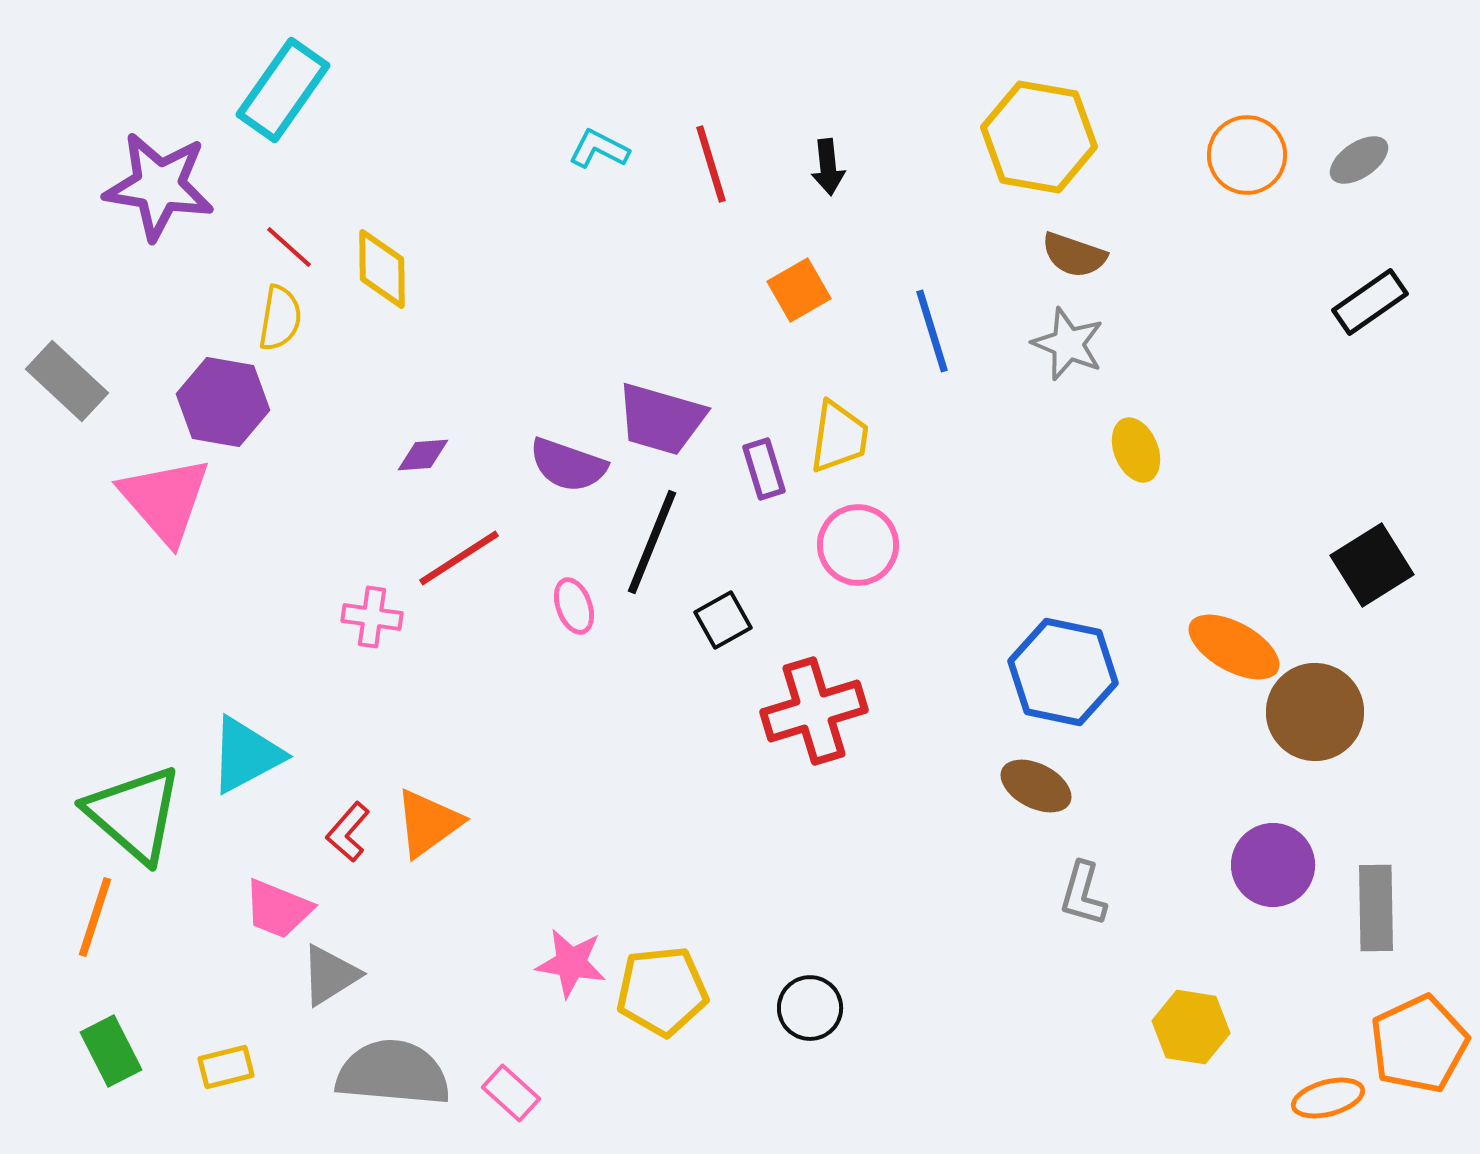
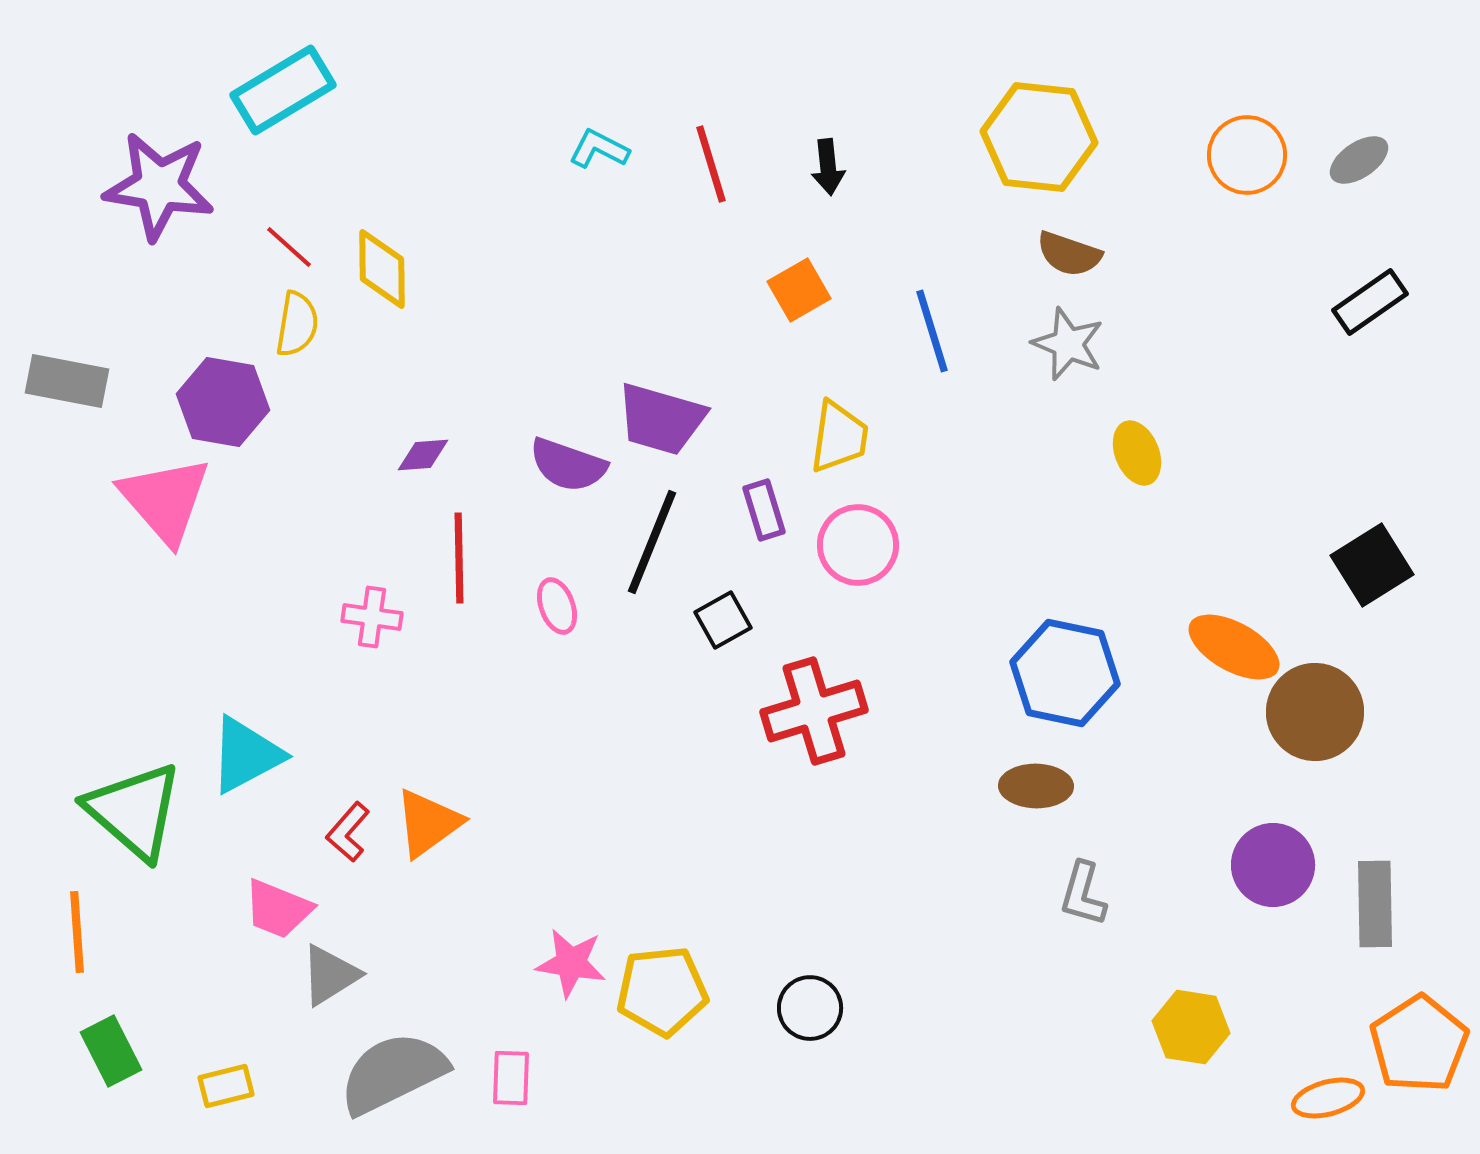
cyan rectangle at (283, 90): rotated 24 degrees clockwise
yellow hexagon at (1039, 137): rotated 4 degrees counterclockwise
brown semicircle at (1074, 255): moved 5 px left, 1 px up
yellow semicircle at (280, 318): moved 17 px right, 6 px down
gray rectangle at (67, 381): rotated 32 degrees counterclockwise
yellow ellipse at (1136, 450): moved 1 px right, 3 px down
purple rectangle at (764, 469): moved 41 px down
red line at (459, 558): rotated 58 degrees counterclockwise
pink ellipse at (574, 606): moved 17 px left
blue hexagon at (1063, 672): moved 2 px right, 1 px down
brown ellipse at (1036, 786): rotated 26 degrees counterclockwise
green triangle at (134, 814): moved 3 px up
gray rectangle at (1376, 908): moved 1 px left, 4 px up
orange line at (95, 917): moved 18 px left, 15 px down; rotated 22 degrees counterclockwise
orange pentagon at (1419, 1044): rotated 8 degrees counterclockwise
yellow rectangle at (226, 1067): moved 19 px down
gray semicircle at (393, 1073): rotated 31 degrees counterclockwise
pink rectangle at (511, 1093): moved 15 px up; rotated 50 degrees clockwise
